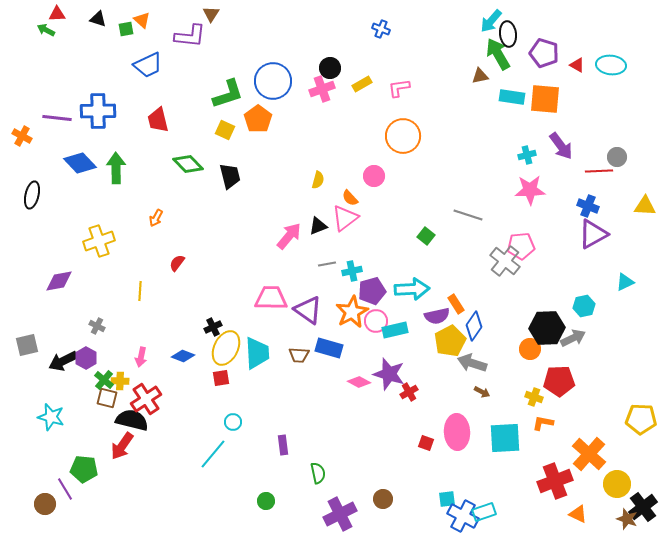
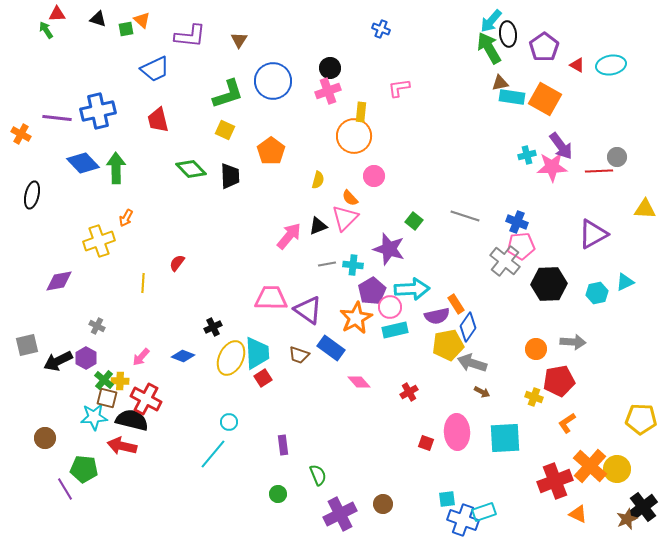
brown triangle at (211, 14): moved 28 px right, 26 px down
green arrow at (46, 30): rotated 30 degrees clockwise
purple pentagon at (544, 53): moved 6 px up; rotated 20 degrees clockwise
green arrow at (498, 54): moved 9 px left, 6 px up
blue trapezoid at (148, 65): moved 7 px right, 4 px down
cyan ellipse at (611, 65): rotated 16 degrees counterclockwise
brown triangle at (480, 76): moved 20 px right, 7 px down
yellow rectangle at (362, 84): moved 1 px left, 28 px down; rotated 54 degrees counterclockwise
pink cross at (322, 89): moved 6 px right, 2 px down
orange square at (545, 99): rotated 24 degrees clockwise
blue cross at (98, 111): rotated 12 degrees counterclockwise
orange pentagon at (258, 119): moved 13 px right, 32 px down
orange cross at (22, 136): moved 1 px left, 2 px up
orange circle at (403, 136): moved 49 px left
blue diamond at (80, 163): moved 3 px right
green diamond at (188, 164): moved 3 px right, 5 px down
black trapezoid at (230, 176): rotated 12 degrees clockwise
pink star at (530, 190): moved 22 px right, 23 px up
blue cross at (588, 206): moved 71 px left, 16 px down
yellow triangle at (645, 206): moved 3 px down
gray line at (468, 215): moved 3 px left, 1 px down
orange arrow at (156, 218): moved 30 px left
pink triangle at (345, 218): rotated 8 degrees counterclockwise
green square at (426, 236): moved 12 px left, 15 px up
cyan cross at (352, 271): moved 1 px right, 6 px up; rotated 18 degrees clockwise
yellow line at (140, 291): moved 3 px right, 8 px up
purple pentagon at (372, 291): rotated 16 degrees counterclockwise
cyan hexagon at (584, 306): moved 13 px right, 13 px up
orange star at (352, 312): moved 4 px right, 6 px down
pink circle at (376, 321): moved 14 px right, 14 px up
blue diamond at (474, 326): moved 6 px left, 1 px down
black hexagon at (547, 328): moved 2 px right, 44 px up
gray arrow at (573, 338): moved 4 px down; rotated 30 degrees clockwise
yellow pentagon at (450, 341): moved 2 px left, 4 px down; rotated 16 degrees clockwise
yellow ellipse at (226, 348): moved 5 px right, 10 px down
blue rectangle at (329, 348): moved 2 px right; rotated 20 degrees clockwise
orange circle at (530, 349): moved 6 px right
brown trapezoid at (299, 355): rotated 15 degrees clockwise
pink arrow at (141, 357): rotated 30 degrees clockwise
black arrow at (63, 361): moved 5 px left
purple star at (389, 374): moved 125 px up
red square at (221, 378): moved 42 px right; rotated 24 degrees counterclockwise
red pentagon at (559, 381): rotated 8 degrees counterclockwise
pink diamond at (359, 382): rotated 20 degrees clockwise
red cross at (146, 399): rotated 28 degrees counterclockwise
cyan star at (51, 417): moved 43 px right; rotated 20 degrees counterclockwise
cyan circle at (233, 422): moved 4 px left
orange L-shape at (543, 423): moved 24 px right; rotated 45 degrees counterclockwise
red arrow at (122, 446): rotated 68 degrees clockwise
orange cross at (589, 454): moved 1 px right, 12 px down
green semicircle at (318, 473): moved 2 px down; rotated 10 degrees counterclockwise
yellow circle at (617, 484): moved 15 px up
brown circle at (383, 499): moved 5 px down
green circle at (266, 501): moved 12 px right, 7 px up
brown circle at (45, 504): moved 66 px up
blue cross at (463, 516): moved 4 px down; rotated 8 degrees counterclockwise
brown star at (627, 519): rotated 30 degrees clockwise
